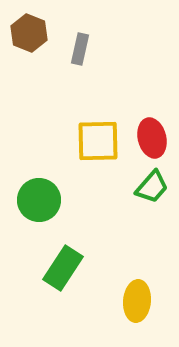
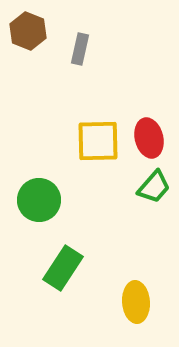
brown hexagon: moved 1 px left, 2 px up
red ellipse: moved 3 px left
green trapezoid: moved 2 px right
yellow ellipse: moved 1 px left, 1 px down; rotated 9 degrees counterclockwise
